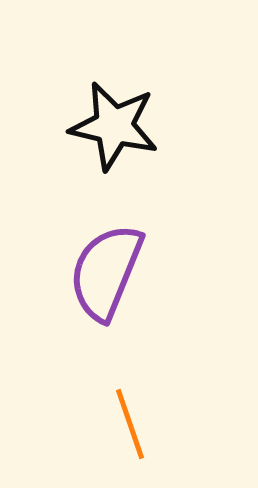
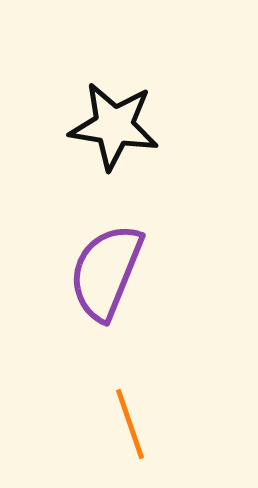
black star: rotated 4 degrees counterclockwise
